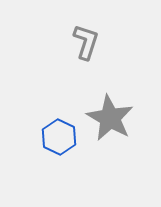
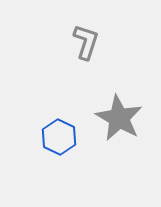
gray star: moved 9 px right
